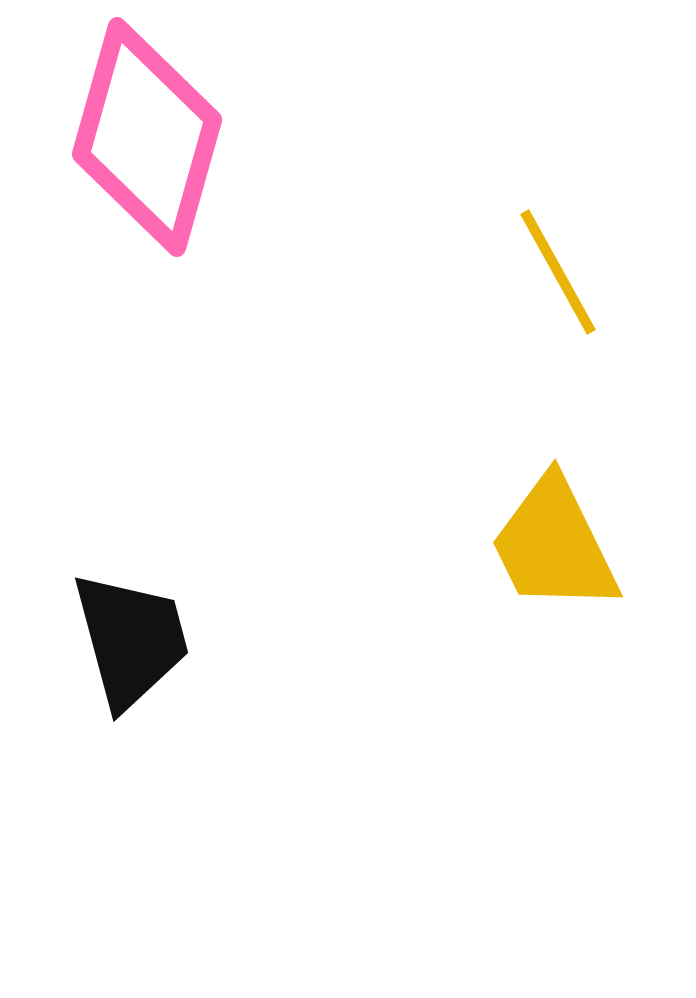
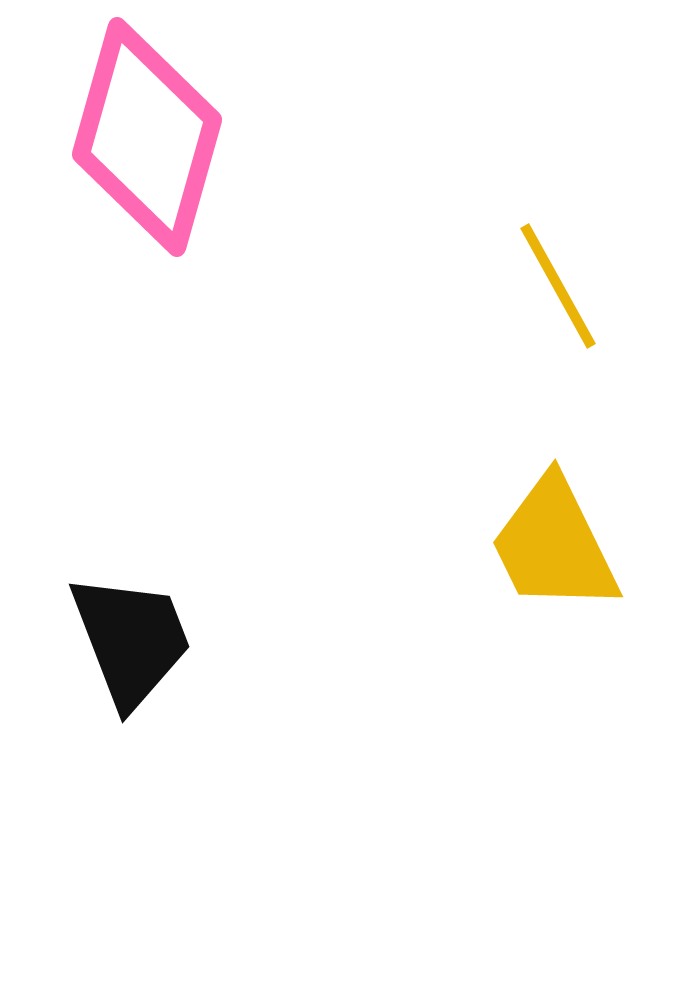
yellow line: moved 14 px down
black trapezoid: rotated 6 degrees counterclockwise
